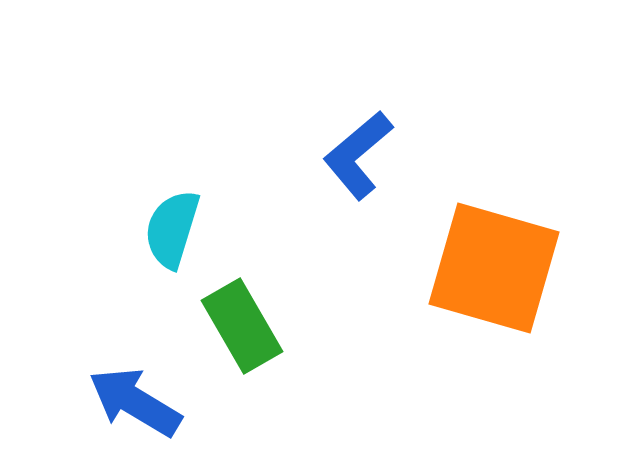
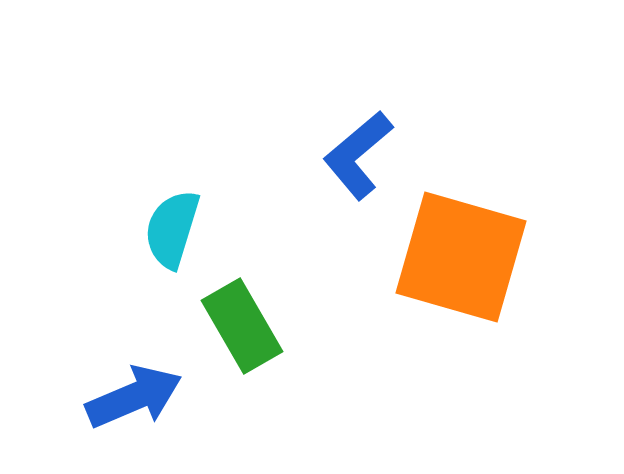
orange square: moved 33 px left, 11 px up
blue arrow: moved 1 px left, 5 px up; rotated 126 degrees clockwise
